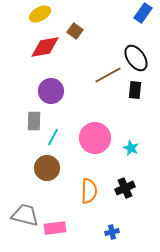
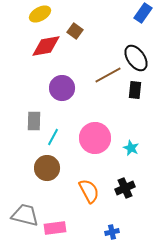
red diamond: moved 1 px right, 1 px up
purple circle: moved 11 px right, 3 px up
orange semicircle: rotated 30 degrees counterclockwise
